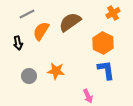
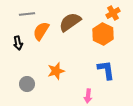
gray line: rotated 21 degrees clockwise
orange hexagon: moved 9 px up
orange star: rotated 24 degrees counterclockwise
gray circle: moved 2 px left, 8 px down
pink arrow: rotated 32 degrees clockwise
